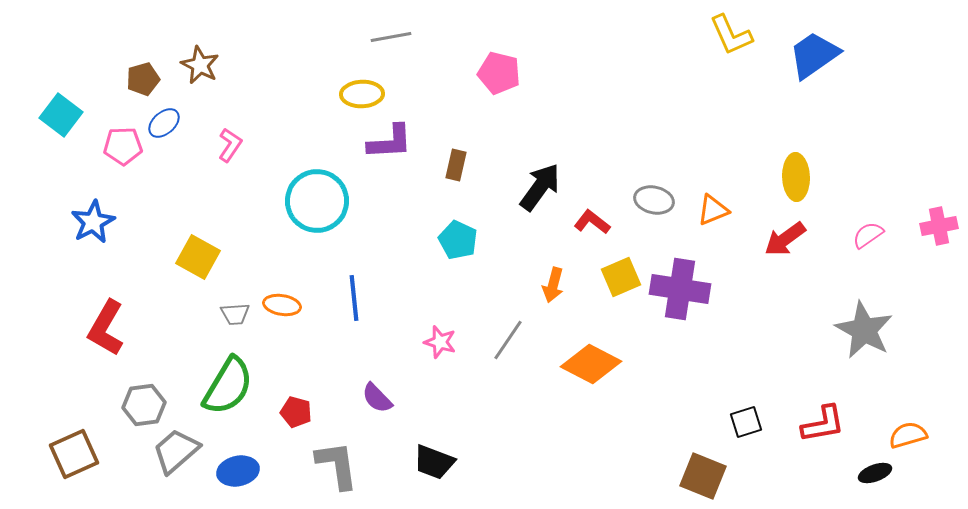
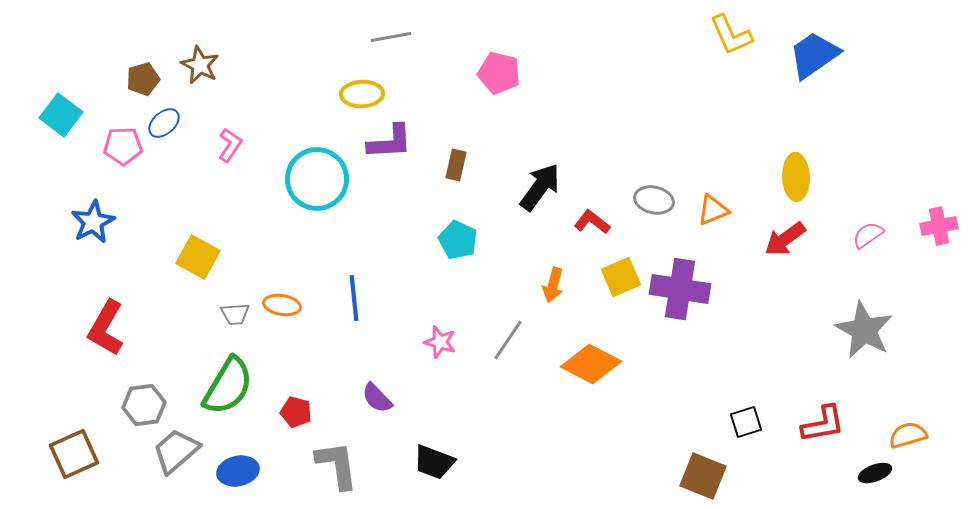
cyan circle at (317, 201): moved 22 px up
